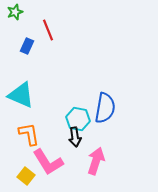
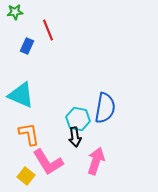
green star: rotated 14 degrees clockwise
